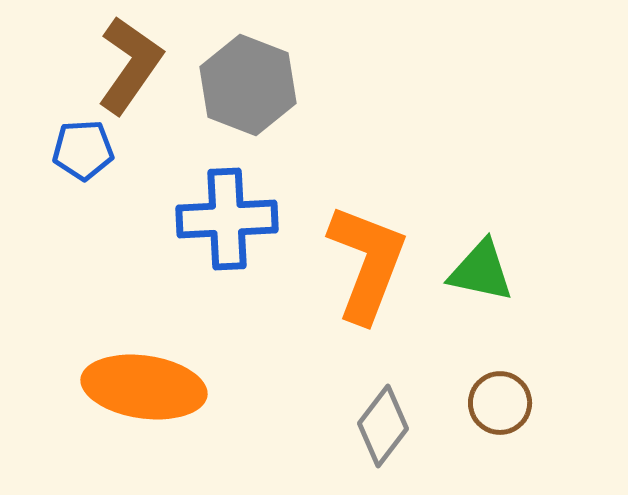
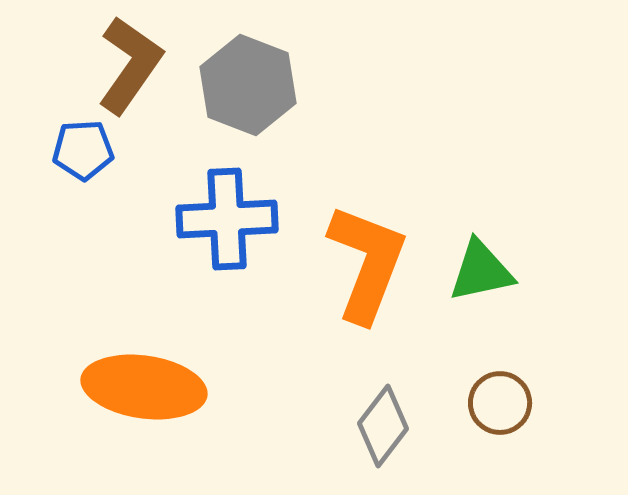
green triangle: rotated 24 degrees counterclockwise
